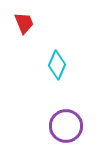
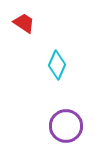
red trapezoid: rotated 35 degrees counterclockwise
